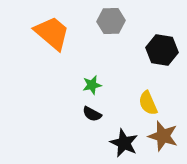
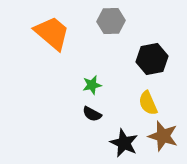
black hexagon: moved 10 px left, 9 px down; rotated 20 degrees counterclockwise
